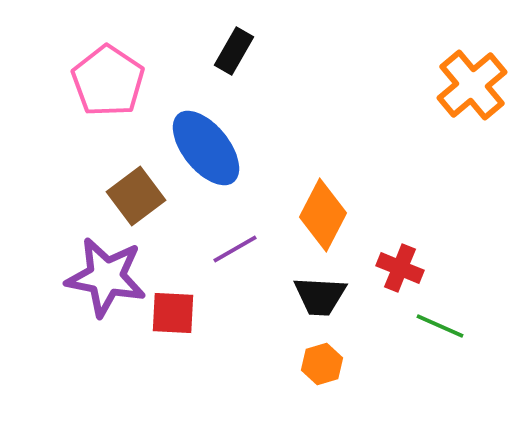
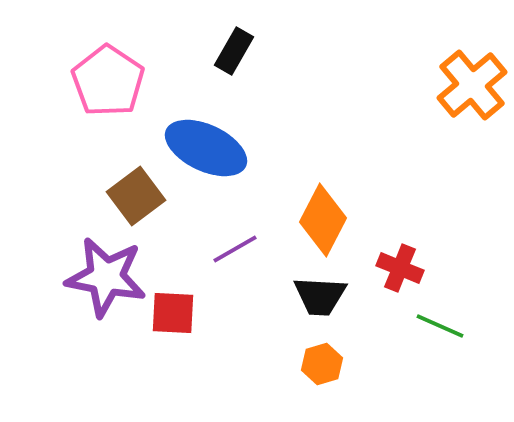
blue ellipse: rotated 26 degrees counterclockwise
orange diamond: moved 5 px down
